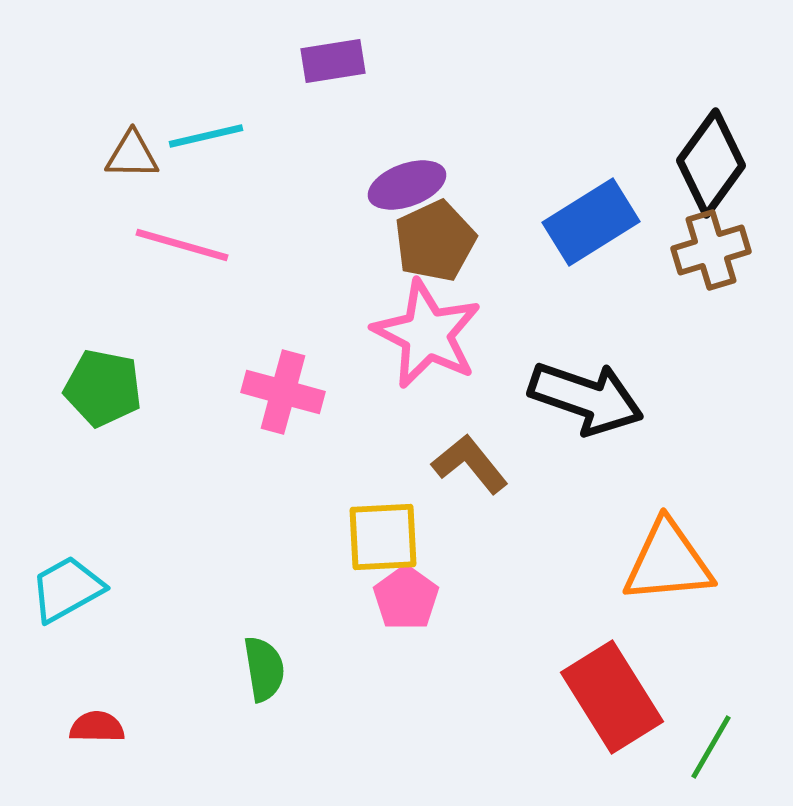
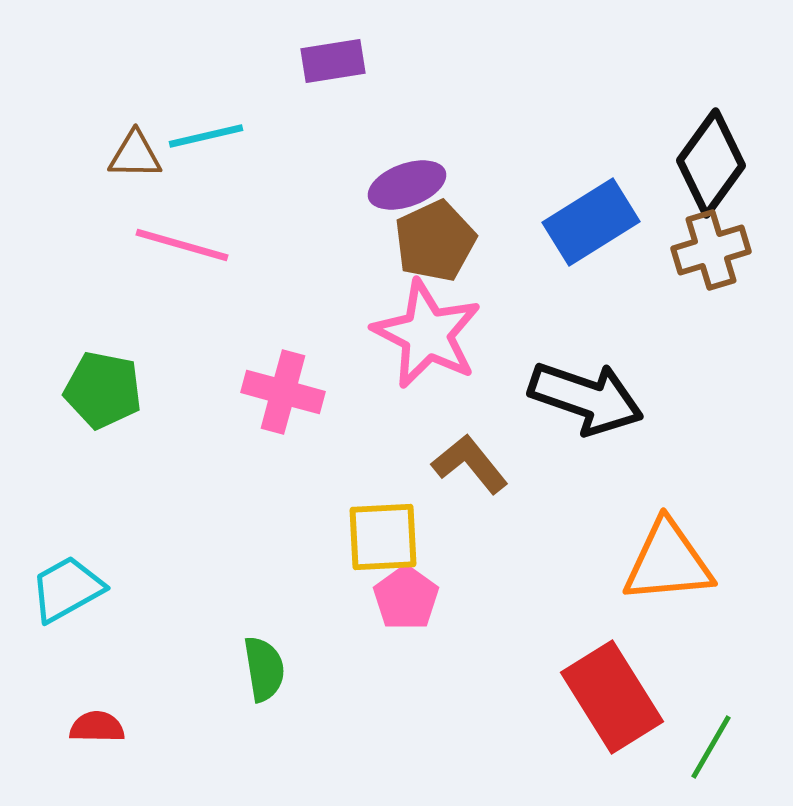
brown triangle: moved 3 px right
green pentagon: moved 2 px down
